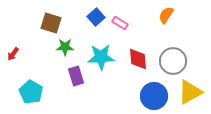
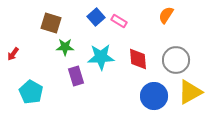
pink rectangle: moved 1 px left, 2 px up
gray circle: moved 3 px right, 1 px up
